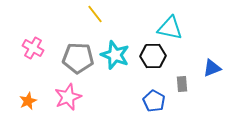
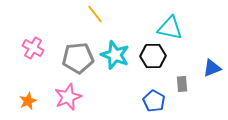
gray pentagon: rotated 8 degrees counterclockwise
